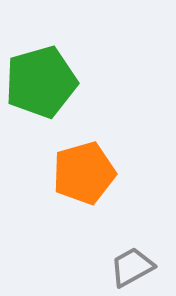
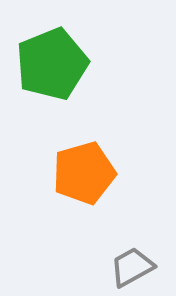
green pentagon: moved 11 px right, 18 px up; rotated 6 degrees counterclockwise
